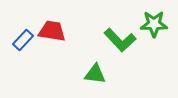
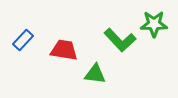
red trapezoid: moved 12 px right, 19 px down
